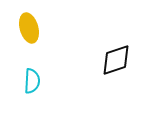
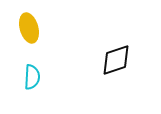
cyan semicircle: moved 4 px up
